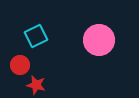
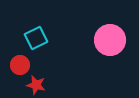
cyan square: moved 2 px down
pink circle: moved 11 px right
